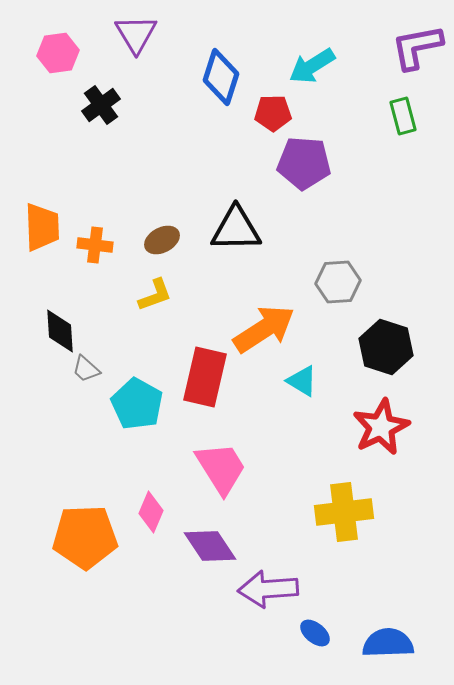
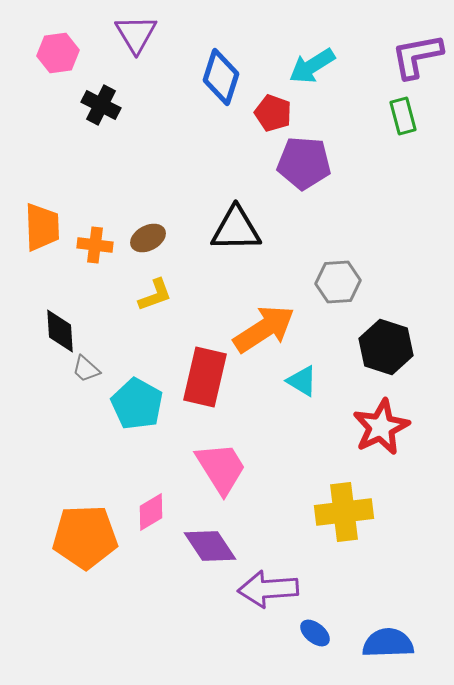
purple L-shape: moved 9 px down
black cross: rotated 27 degrees counterclockwise
red pentagon: rotated 21 degrees clockwise
brown ellipse: moved 14 px left, 2 px up
pink diamond: rotated 36 degrees clockwise
